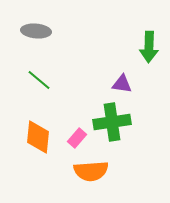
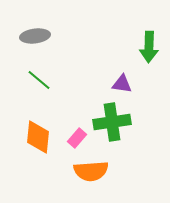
gray ellipse: moved 1 px left, 5 px down; rotated 12 degrees counterclockwise
